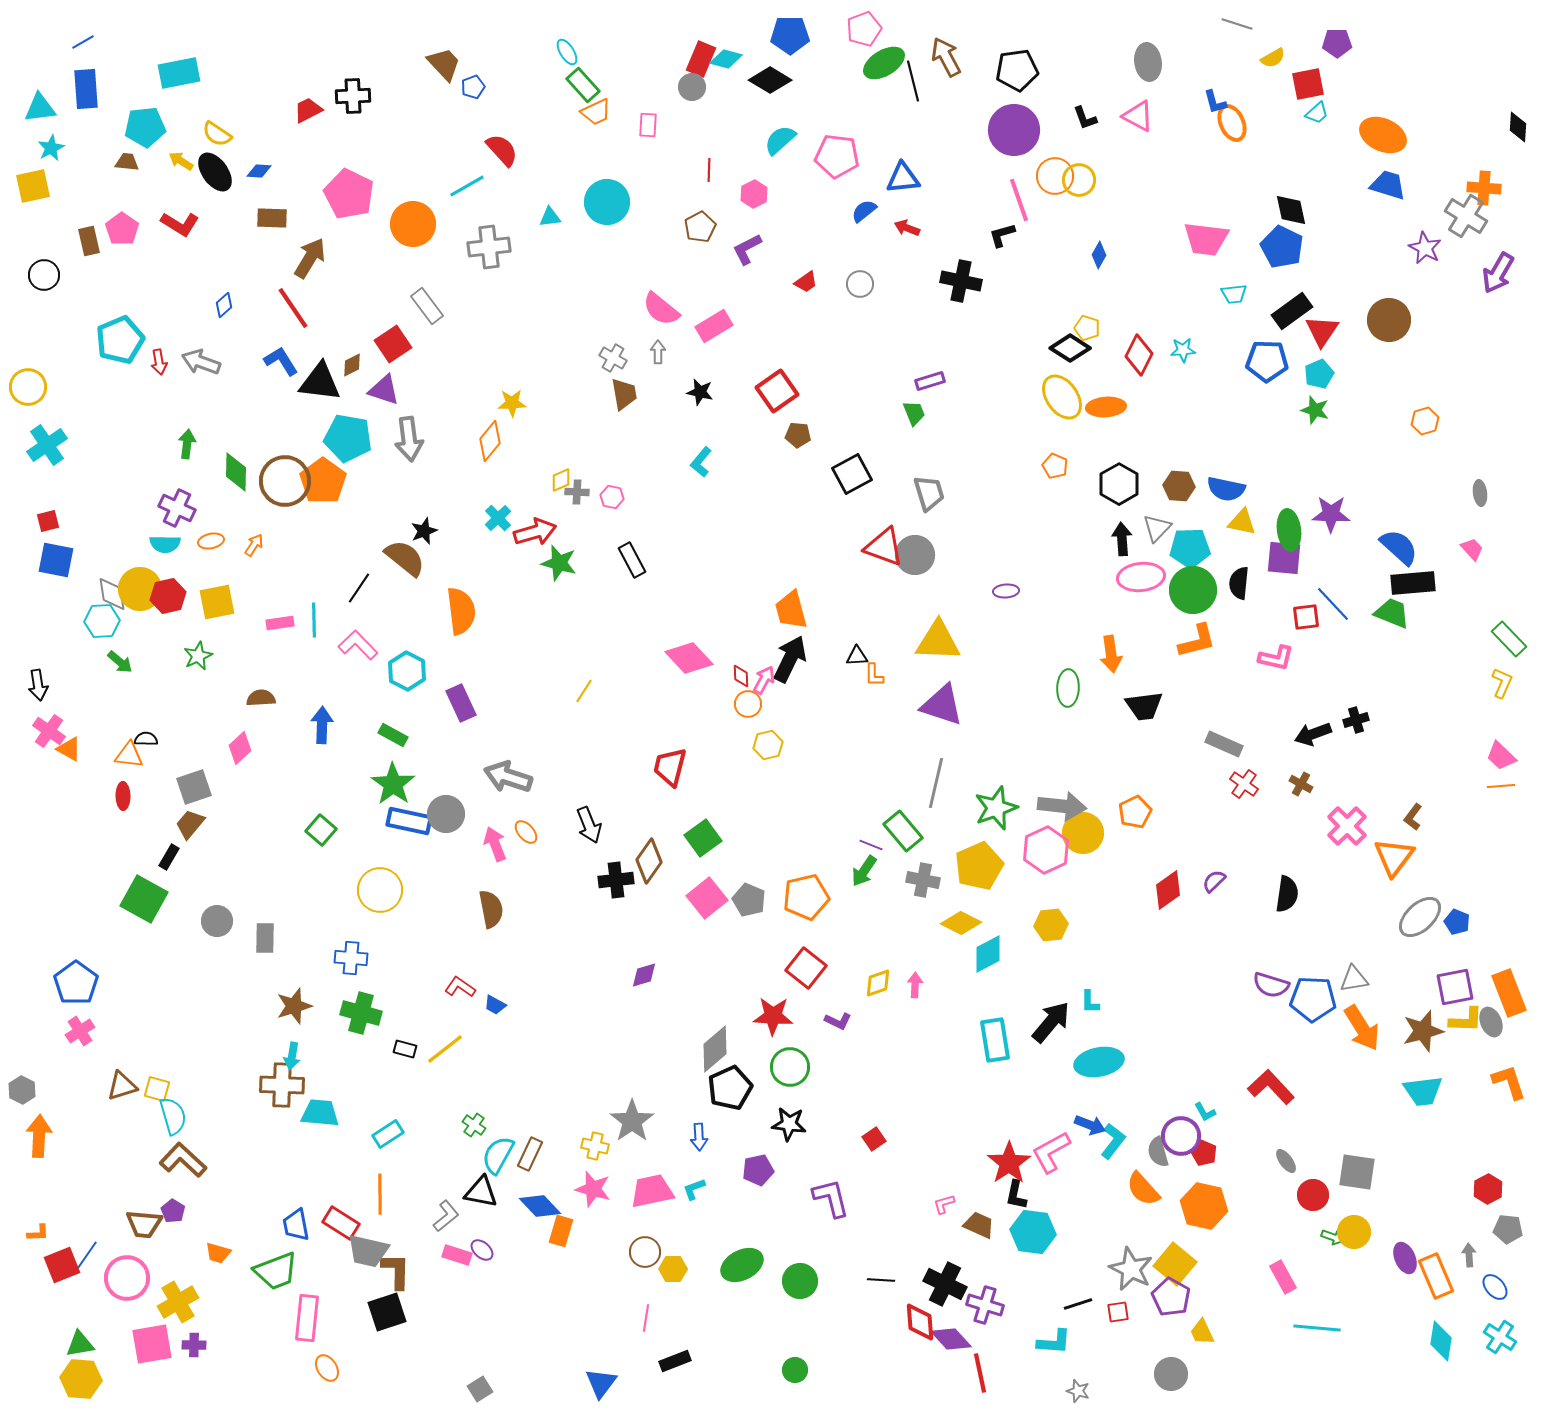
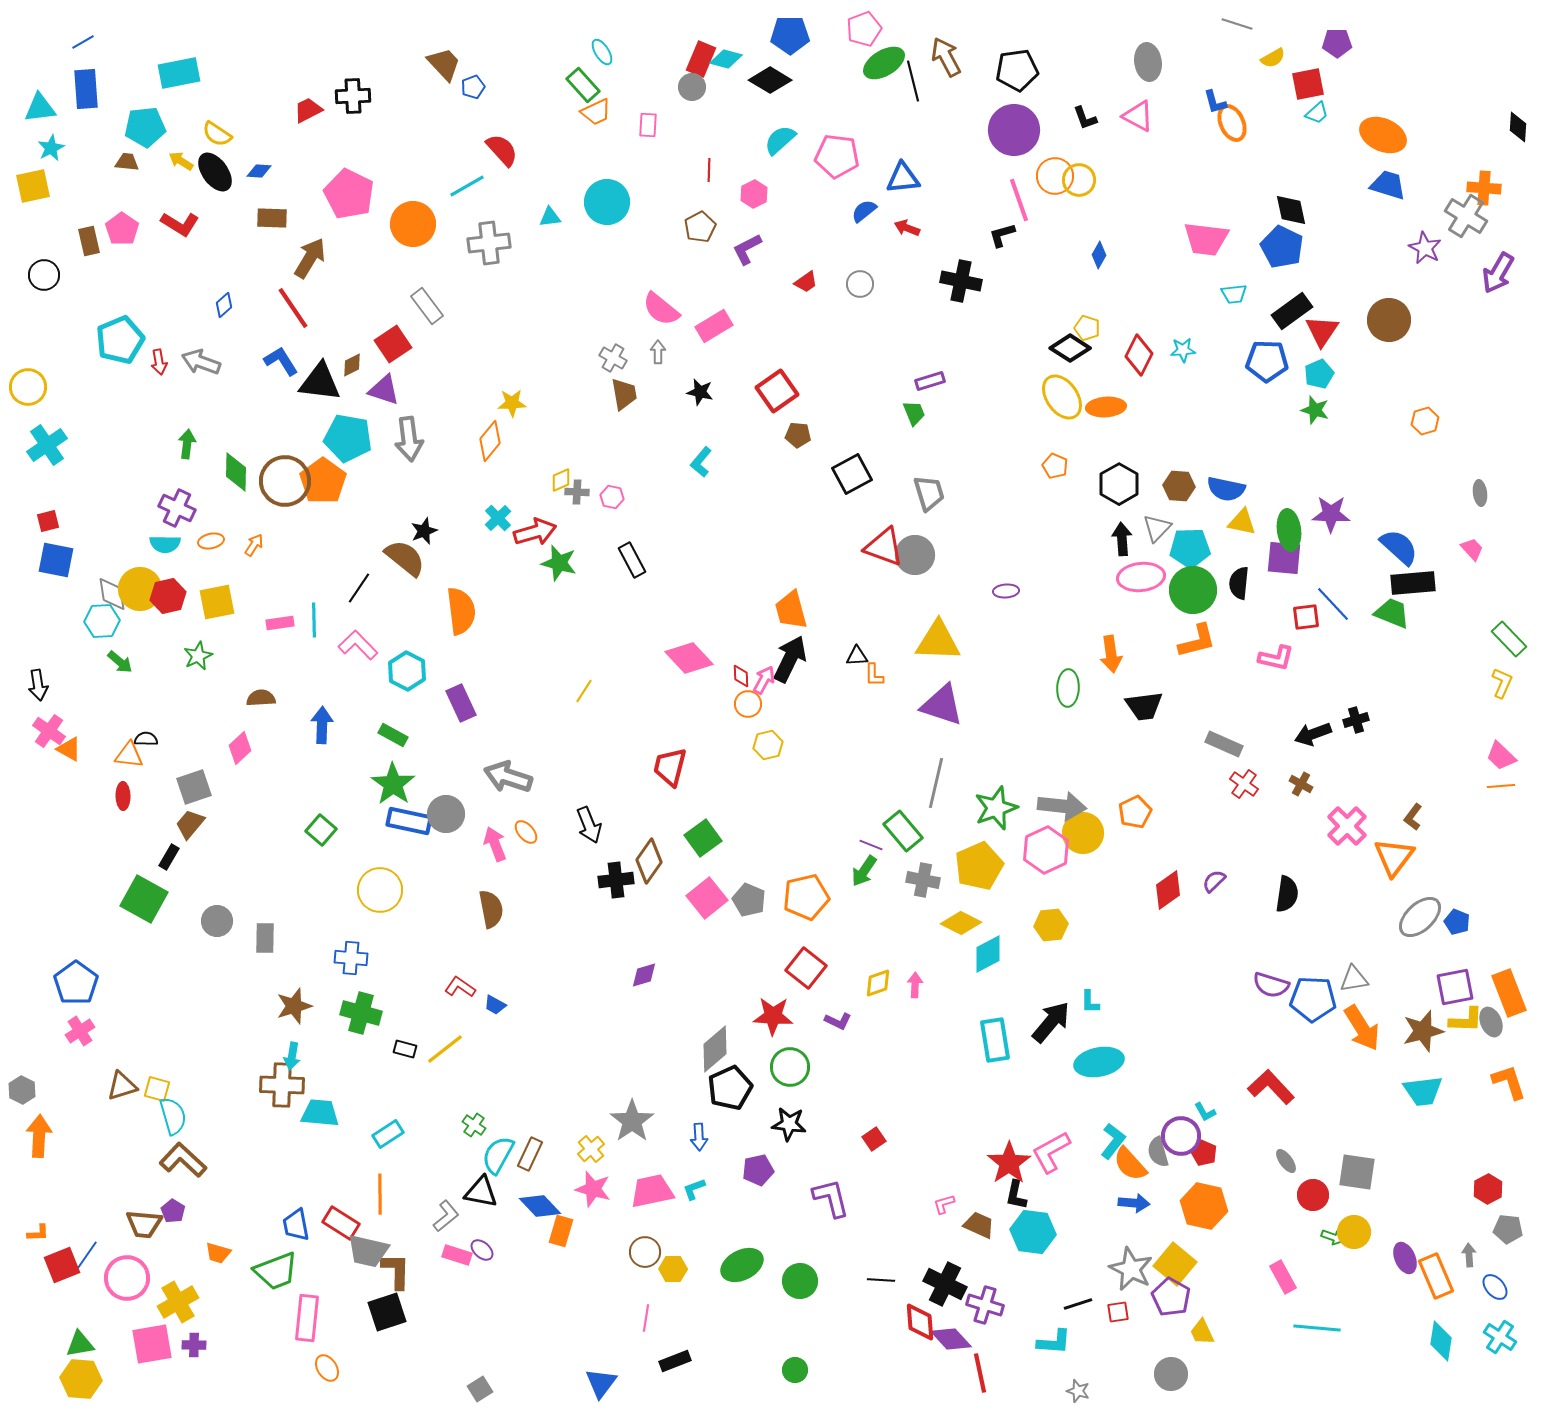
cyan ellipse at (567, 52): moved 35 px right
gray cross at (489, 247): moved 4 px up
blue arrow at (1090, 1125): moved 44 px right, 78 px down; rotated 16 degrees counterclockwise
yellow cross at (595, 1146): moved 4 px left, 3 px down; rotated 36 degrees clockwise
orange semicircle at (1143, 1189): moved 13 px left, 25 px up
